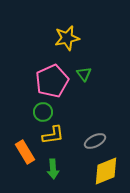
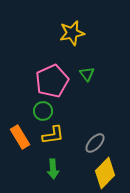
yellow star: moved 5 px right, 5 px up
green triangle: moved 3 px right
green circle: moved 1 px up
gray ellipse: moved 2 px down; rotated 20 degrees counterclockwise
orange rectangle: moved 5 px left, 15 px up
yellow diamond: moved 1 px left, 2 px down; rotated 24 degrees counterclockwise
